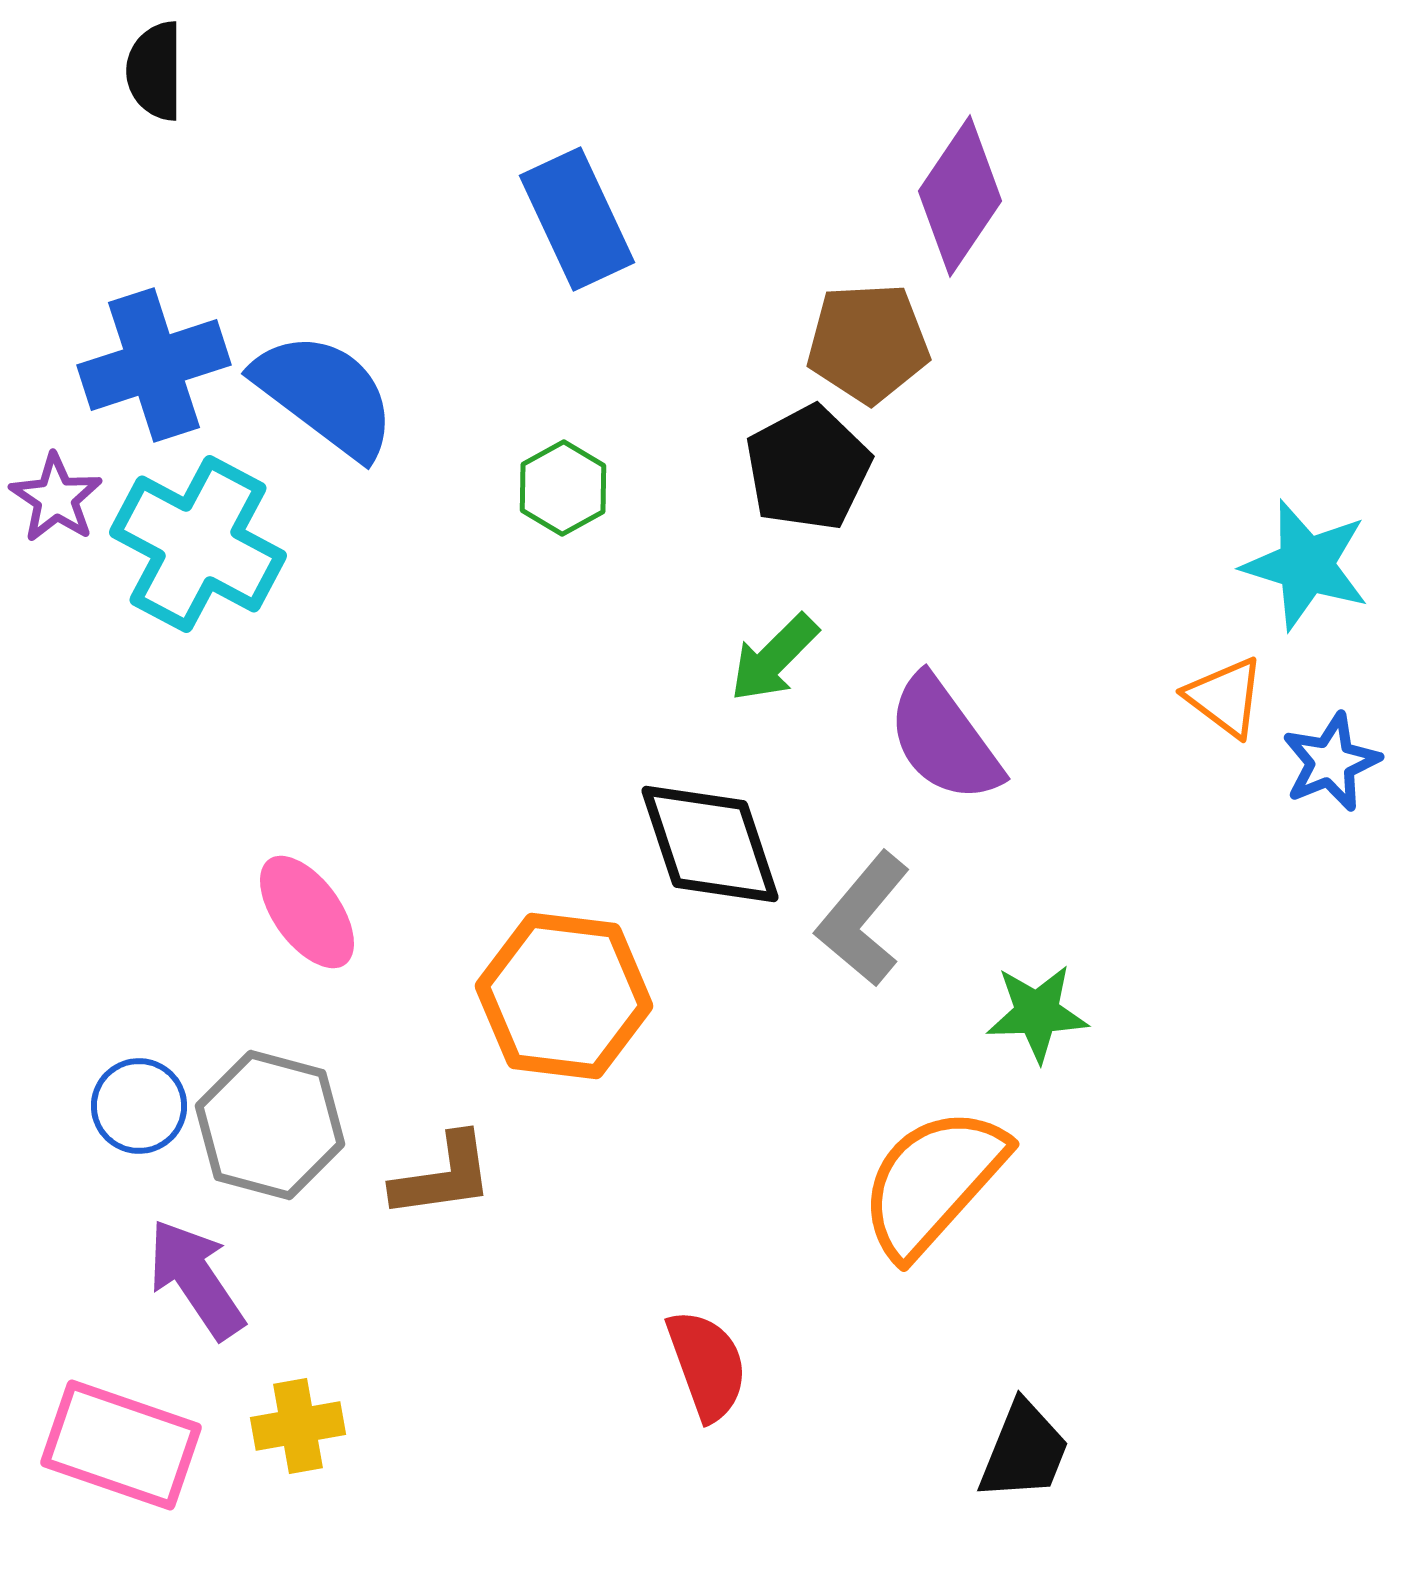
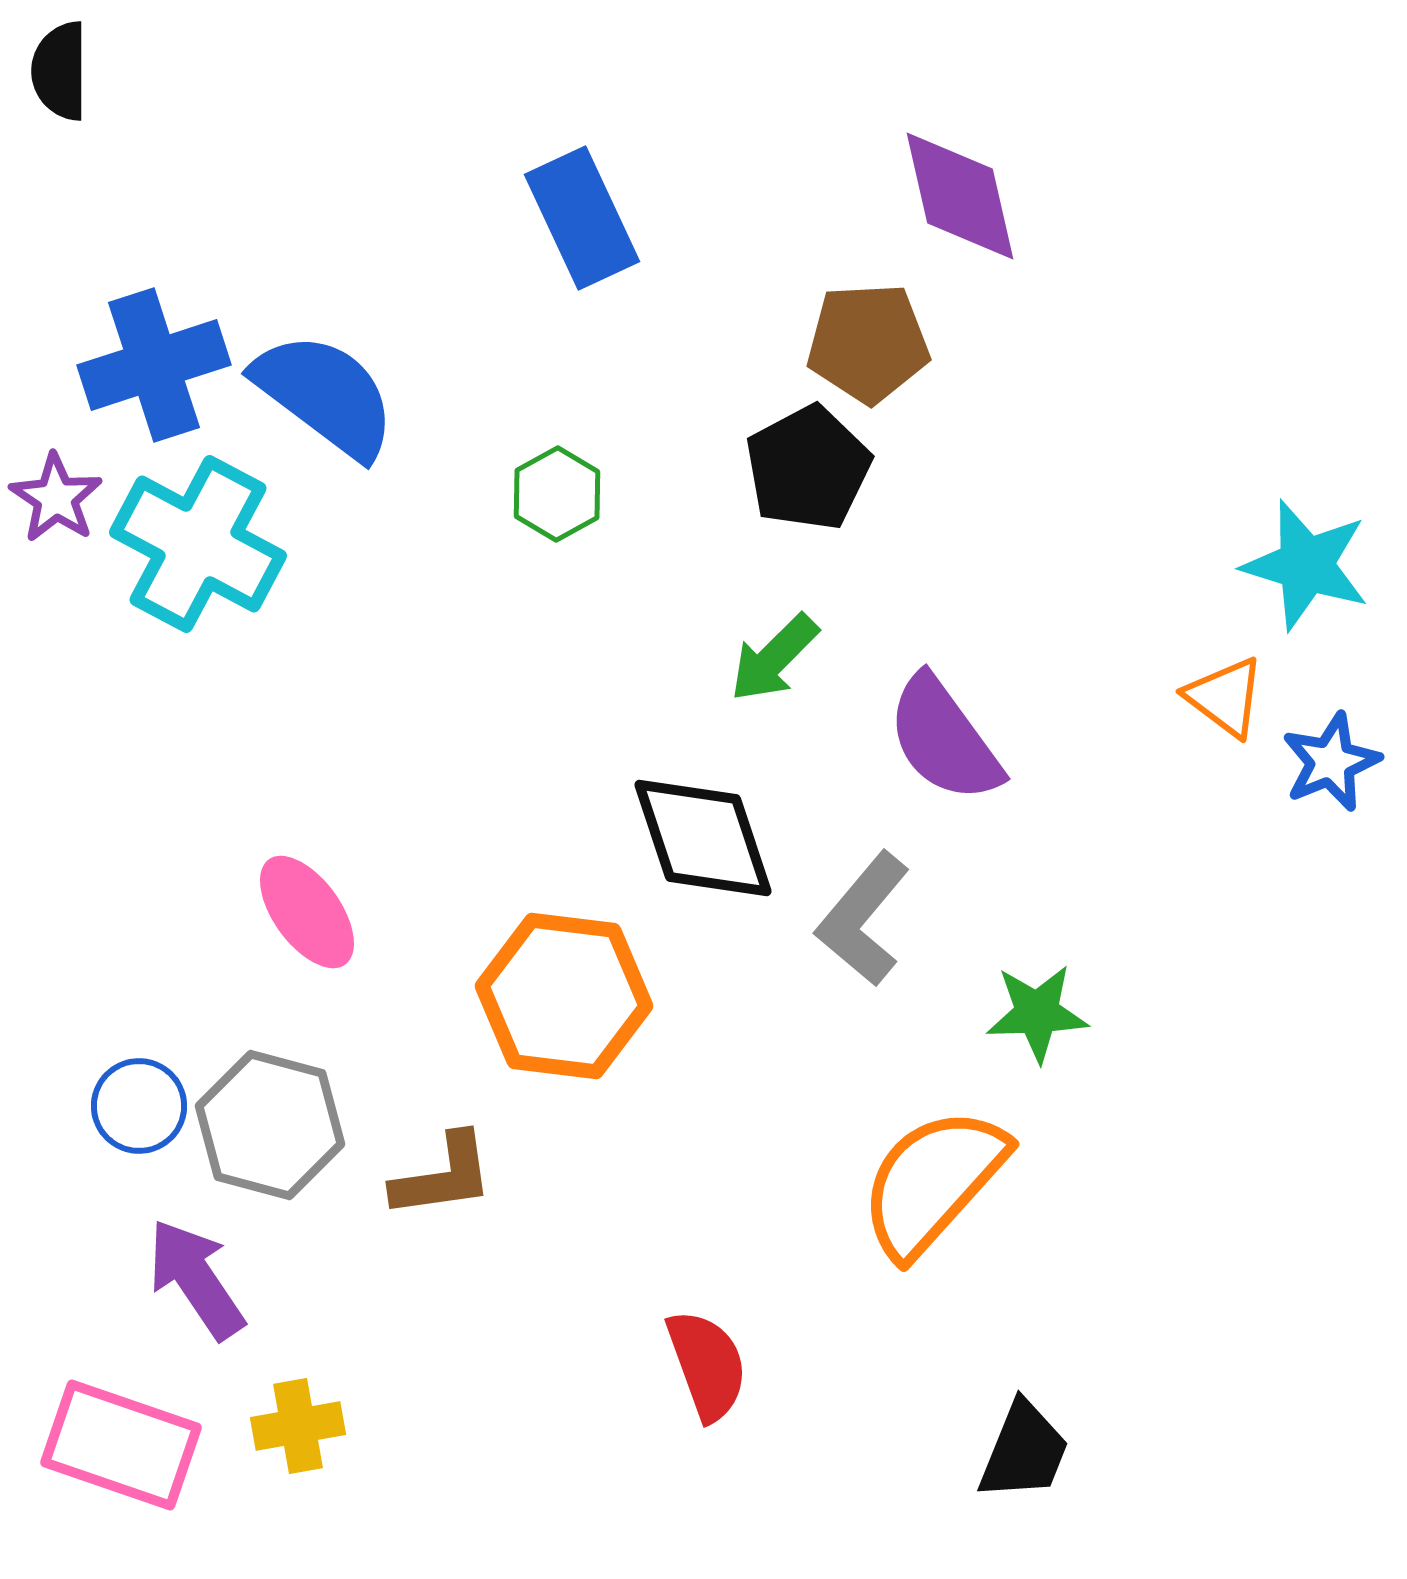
black semicircle: moved 95 px left
purple diamond: rotated 47 degrees counterclockwise
blue rectangle: moved 5 px right, 1 px up
green hexagon: moved 6 px left, 6 px down
black diamond: moved 7 px left, 6 px up
